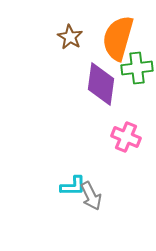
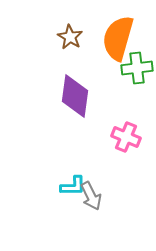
purple diamond: moved 26 px left, 12 px down
